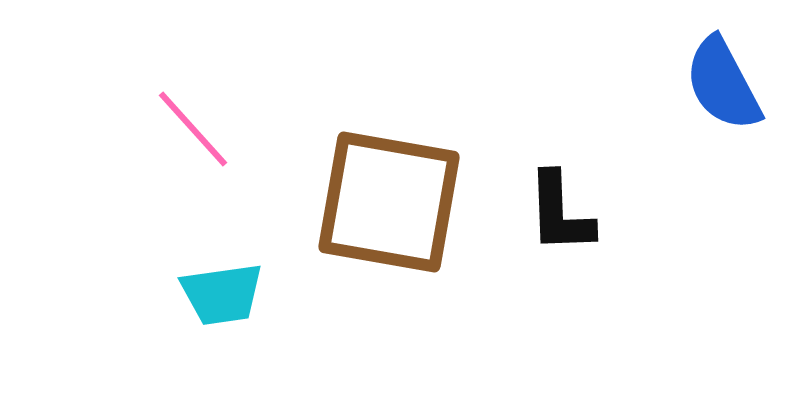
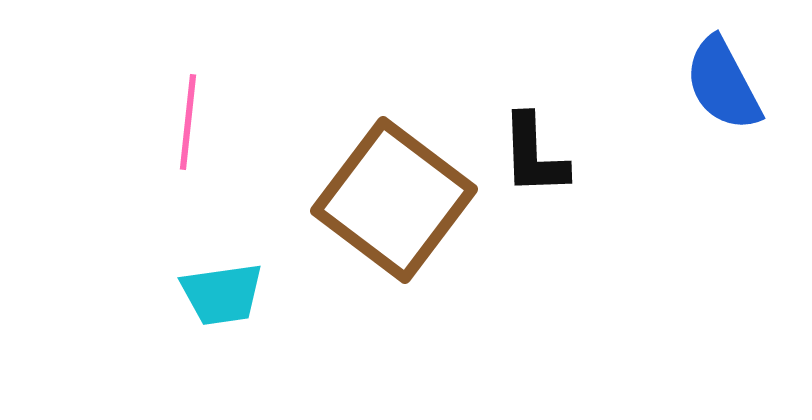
pink line: moved 5 px left, 7 px up; rotated 48 degrees clockwise
brown square: moved 5 px right, 2 px up; rotated 27 degrees clockwise
black L-shape: moved 26 px left, 58 px up
